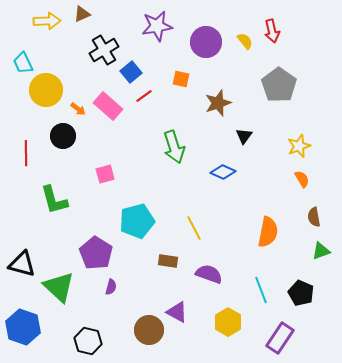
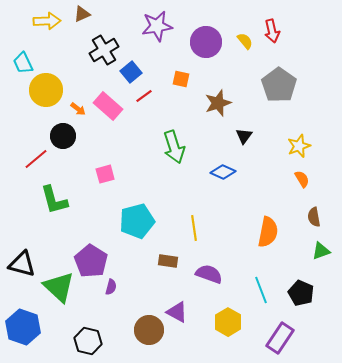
red line at (26, 153): moved 10 px right, 6 px down; rotated 50 degrees clockwise
yellow line at (194, 228): rotated 20 degrees clockwise
purple pentagon at (96, 253): moved 5 px left, 8 px down
